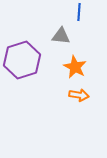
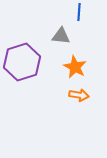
purple hexagon: moved 2 px down
